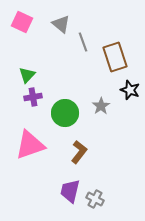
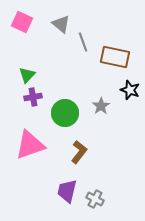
brown rectangle: rotated 60 degrees counterclockwise
purple trapezoid: moved 3 px left
